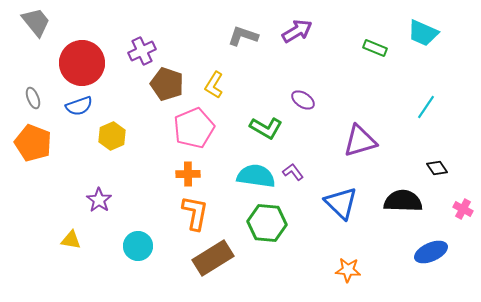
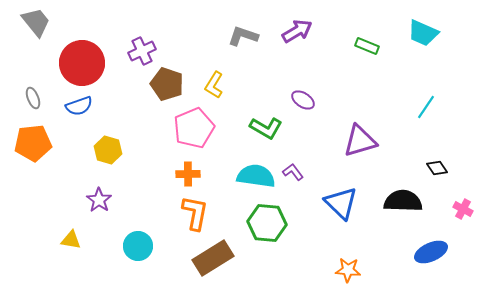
green rectangle: moved 8 px left, 2 px up
yellow hexagon: moved 4 px left, 14 px down; rotated 20 degrees counterclockwise
orange pentagon: rotated 27 degrees counterclockwise
